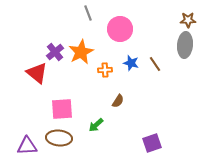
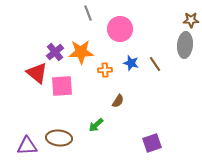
brown star: moved 3 px right
orange star: rotated 25 degrees clockwise
pink square: moved 23 px up
